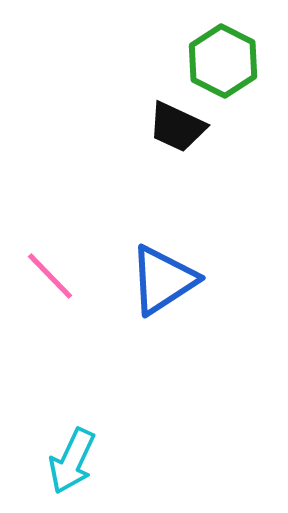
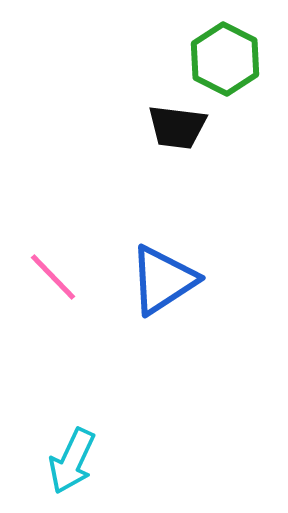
green hexagon: moved 2 px right, 2 px up
black trapezoid: rotated 18 degrees counterclockwise
pink line: moved 3 px right, 1 px down
